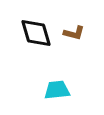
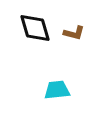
black diamond: moved 1 px left, 5 px up
